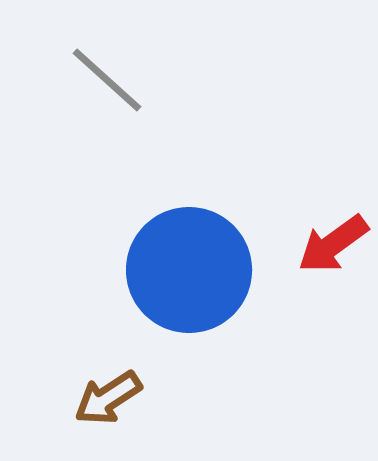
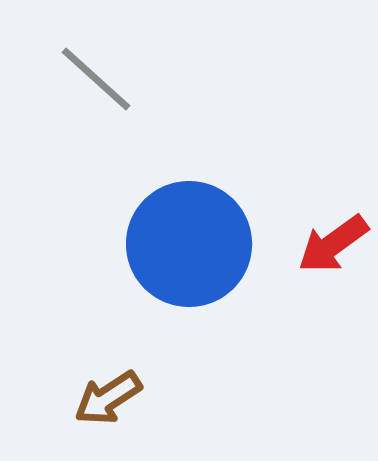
gray line: moved 11 px left, 1 px up
blue circle: moved 26 px up
